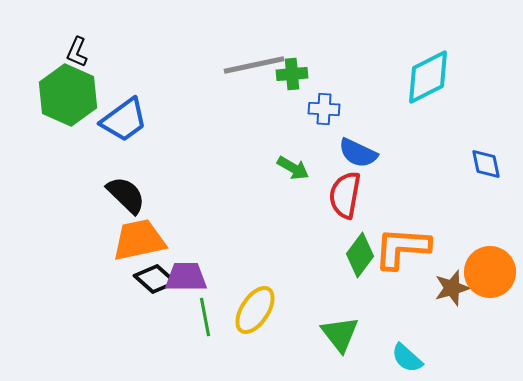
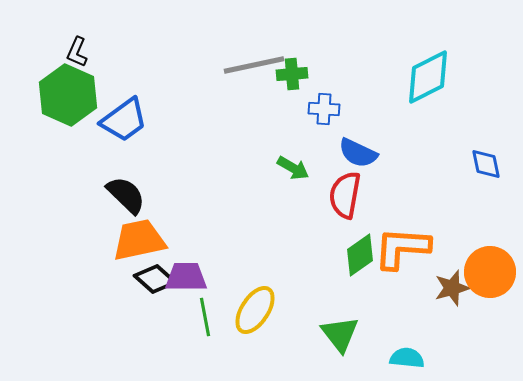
green diamond: rotated 18 degrees clockwise
cyan semicircle: rotated 144 degrees clockwise
